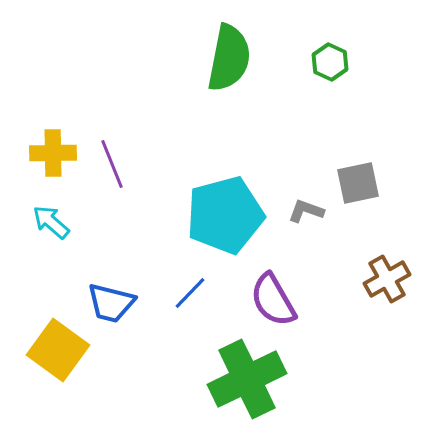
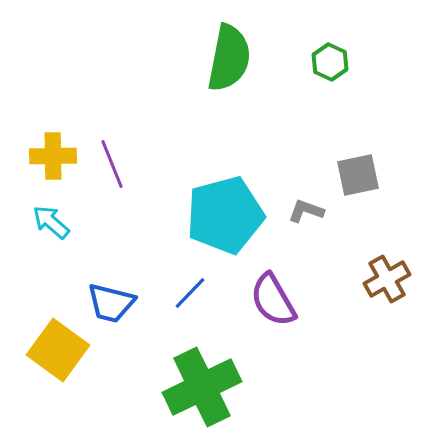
yellow cross: moved 3 px down
gray square: moved 8 px up
green cross: moved 45 px left, 8 px down
